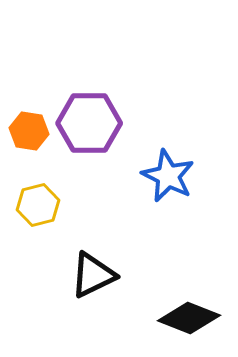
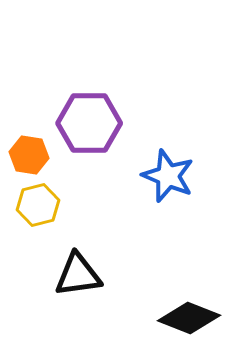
orange hexagon: moved 24 px down
blue star: rotated 4 degrees counterclockwise
black triangle: moved 15 px left; rotated 18 degrees clockwise
